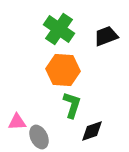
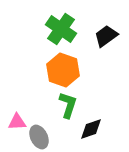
green cross: moved 2 px right
black trapezoid: rotated 15 degrees counterclockwise
orange hexagon: rotated 16 degrees clockwise
green L-shape: moved 4 px left
black diamond: moved 1 px left, 2 px up
